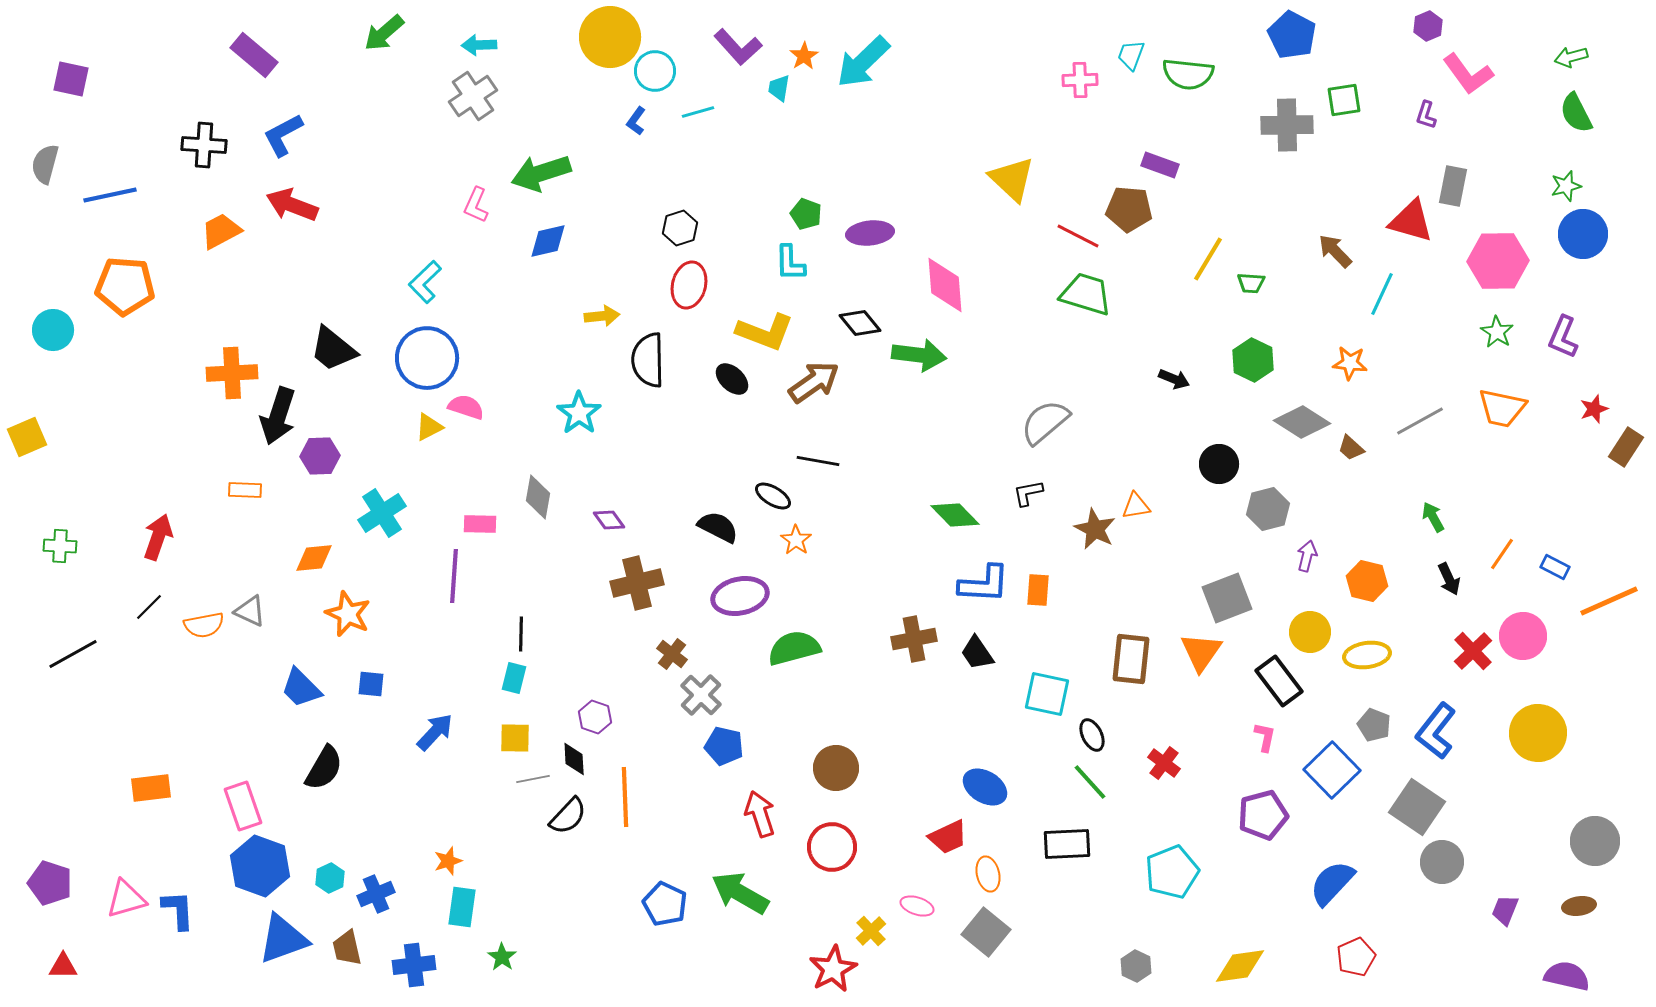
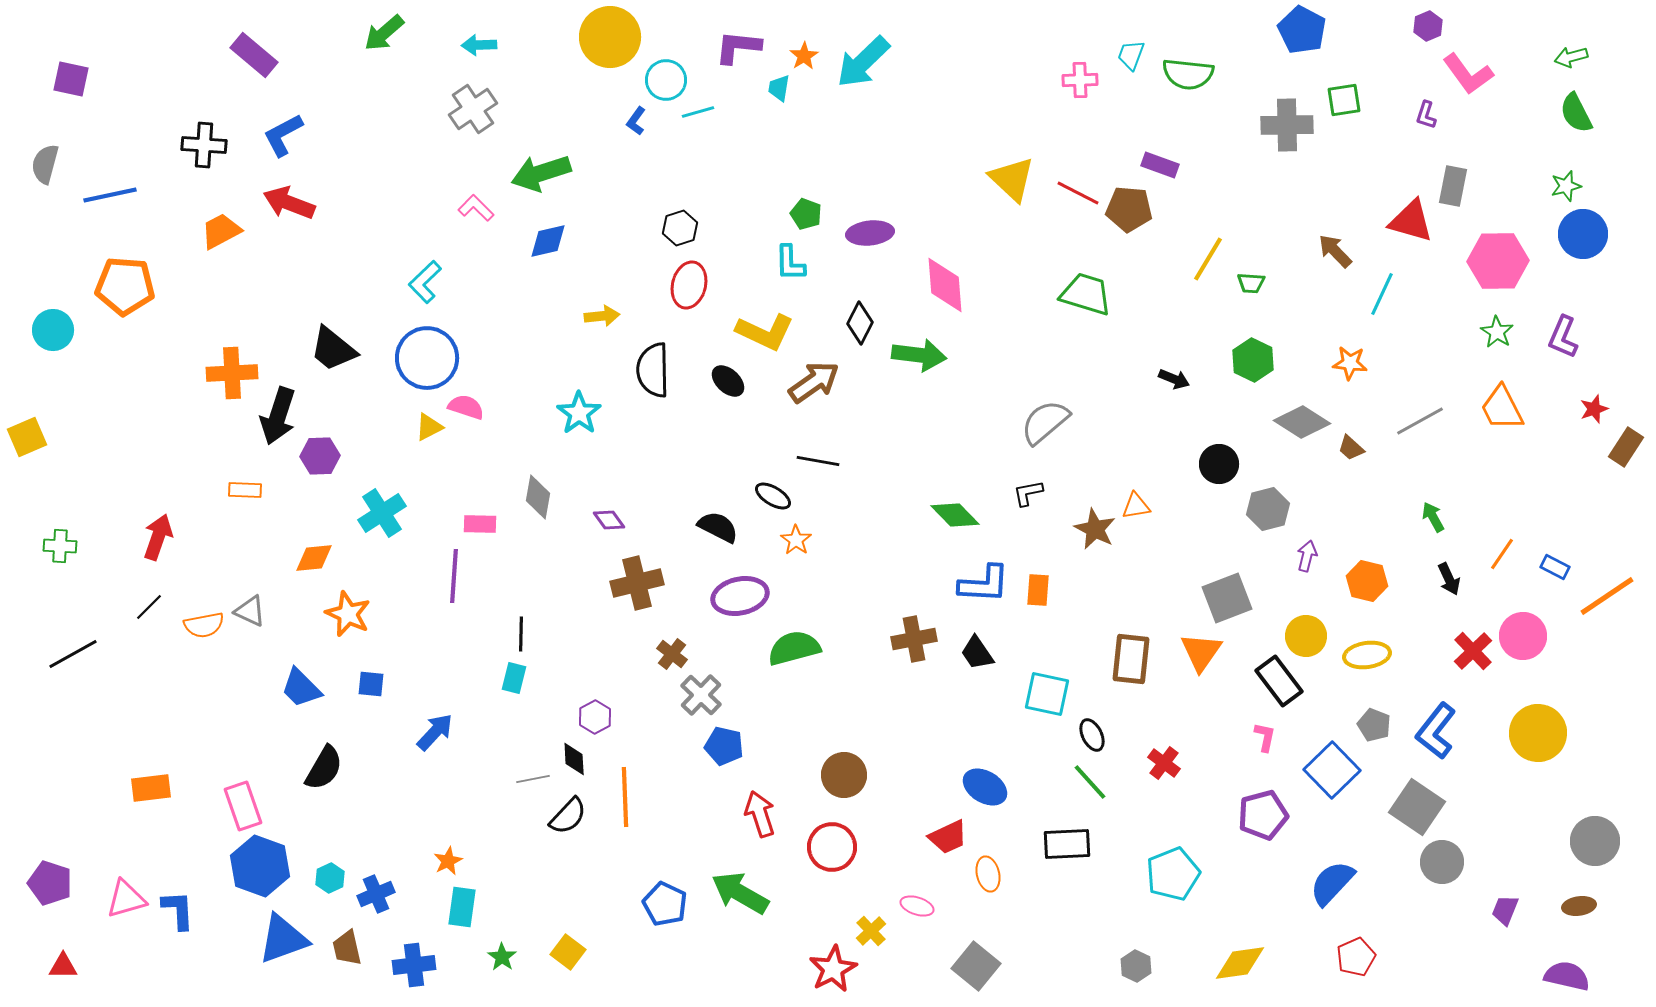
blue pentagon at (1292, 35): moved 10 px right, 5 px up
purple L-shape at (738, 47): rotated 138 degrees clockwise
cyan circle at (655, 71): moved 11 px right, 9 px down
gray cross at (473, 96): moved 13 px down
red arrow at (292, 205): moved 3 px left, 2 px up
pink L-shape at (476, 205): moved 3 px down; rotated 111 degrees clockwise
red line at (1078, 236): moved 43 px up
black diamond at (860, 323): rotated 66 degrees clockwise
yellow L-shape at (765, 332): rotated 4 degrees clockwise
black semicircle at (648, 360): moved 5 px right, 10 px down
black ellipse at (732, 379): moved 4 px left, 2 px down
orange trapezoid at (1502, 408): rotated 51 degrees clockwise
orange line at (1609, 601): moved 2 px left, 5 px up; rotated 10 degrees counterclockwise
yellow circle at (1310, 632): moved 4 px left, 4 px down
purple hexagon at (595, 717): rotated 12 degrees clockwise
yellow square at (515, 738): moved 53 px right, 214 px down; rotated 36 degrees clockwise
brown circle at (836, 768): moved 8 px right, 7 px down
orange star at (448, 861): rotated 8 degrees counterclockwise
cyan pentagon at (1172, 872): moved 1 px right, 2 px down
gray square at (986, 932): moved 10 px left, 34 px down
yellow diamond at (1240, 966): moved 3 px up
